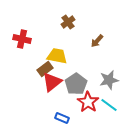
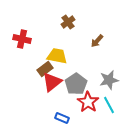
cyan line: rotated 24 degrees clockwise
